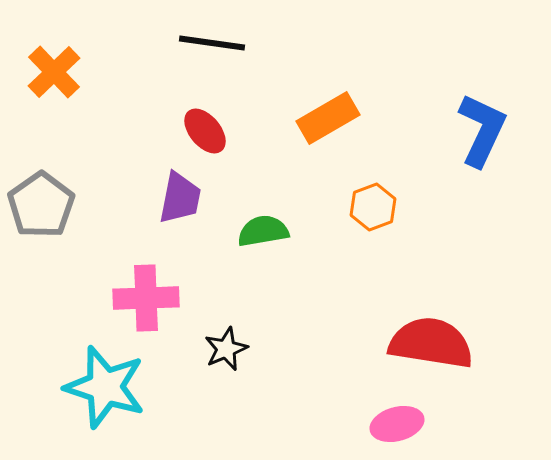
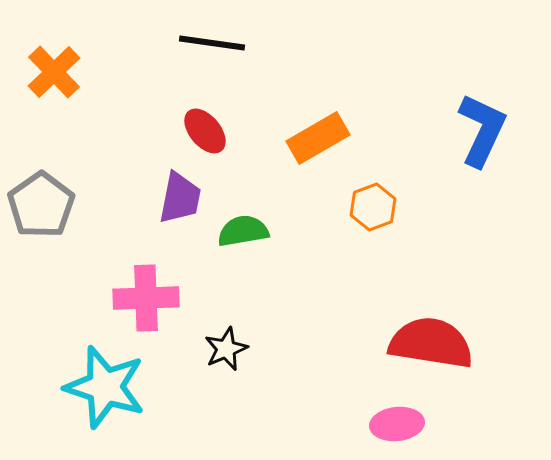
orange rectangle: moved 10 px left, 20 px down
green semicircle: moved 20 px left
pink ellipse: rotated 9 degrees clockwise
